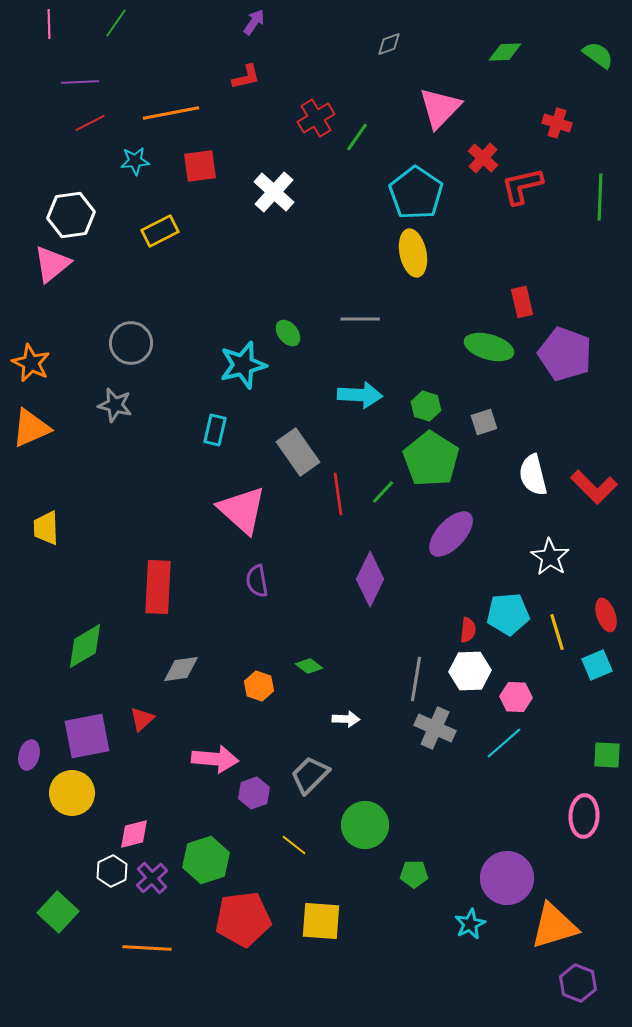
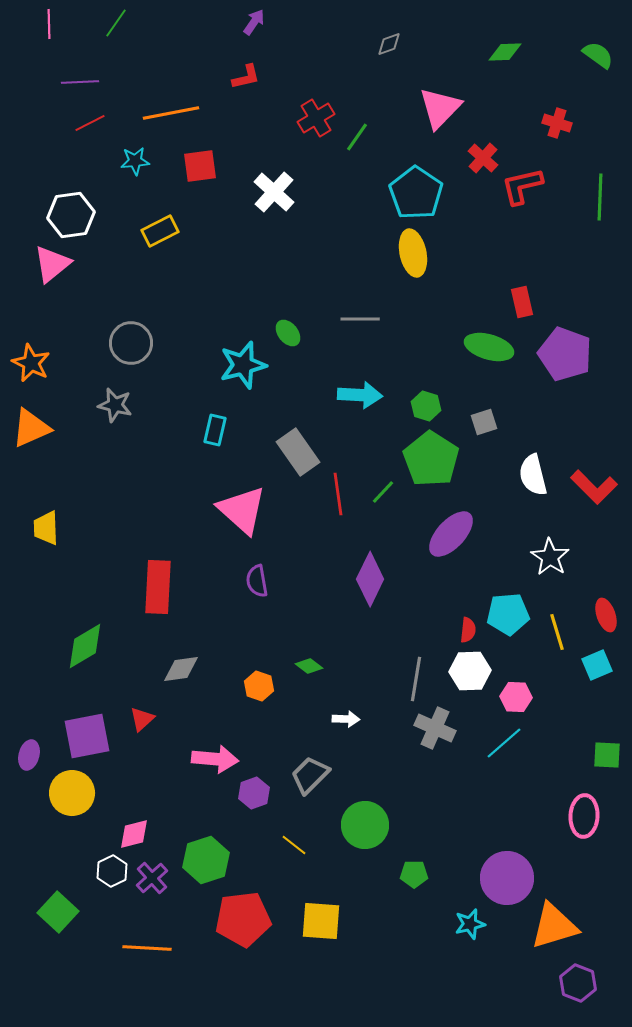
cyan star at (470, 924): rotated 12 degrees clockwise
